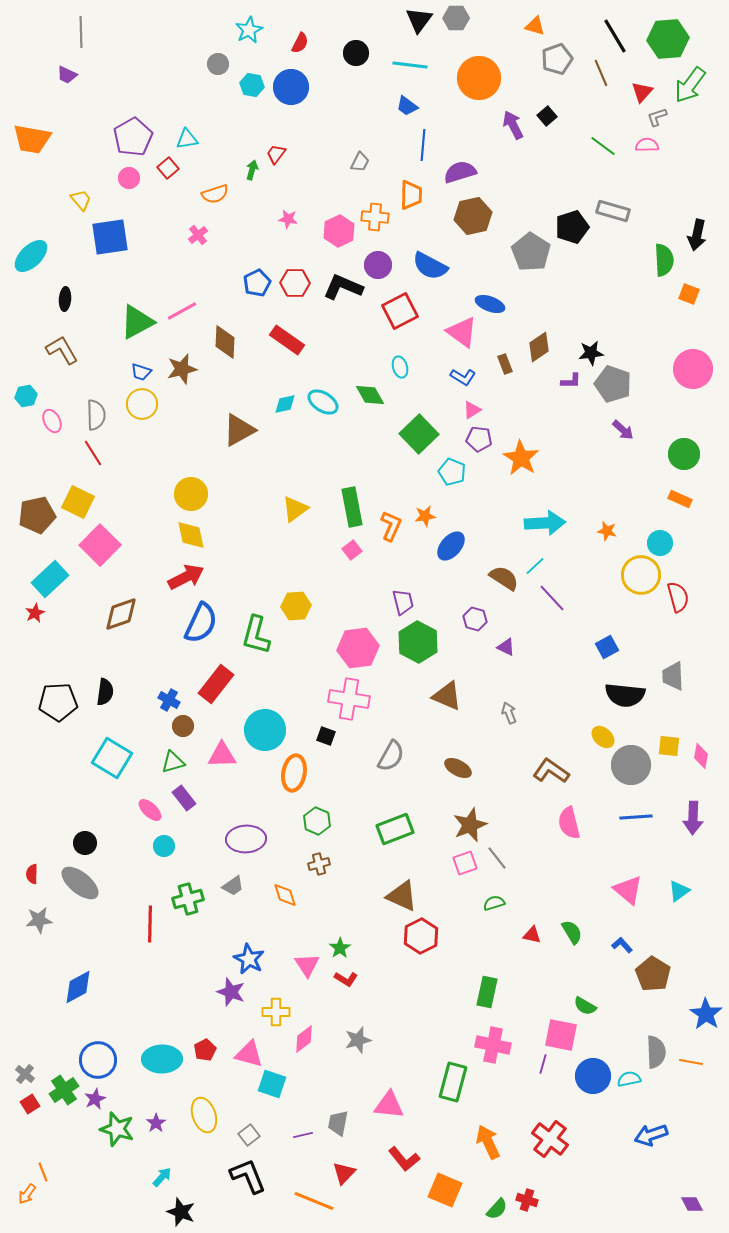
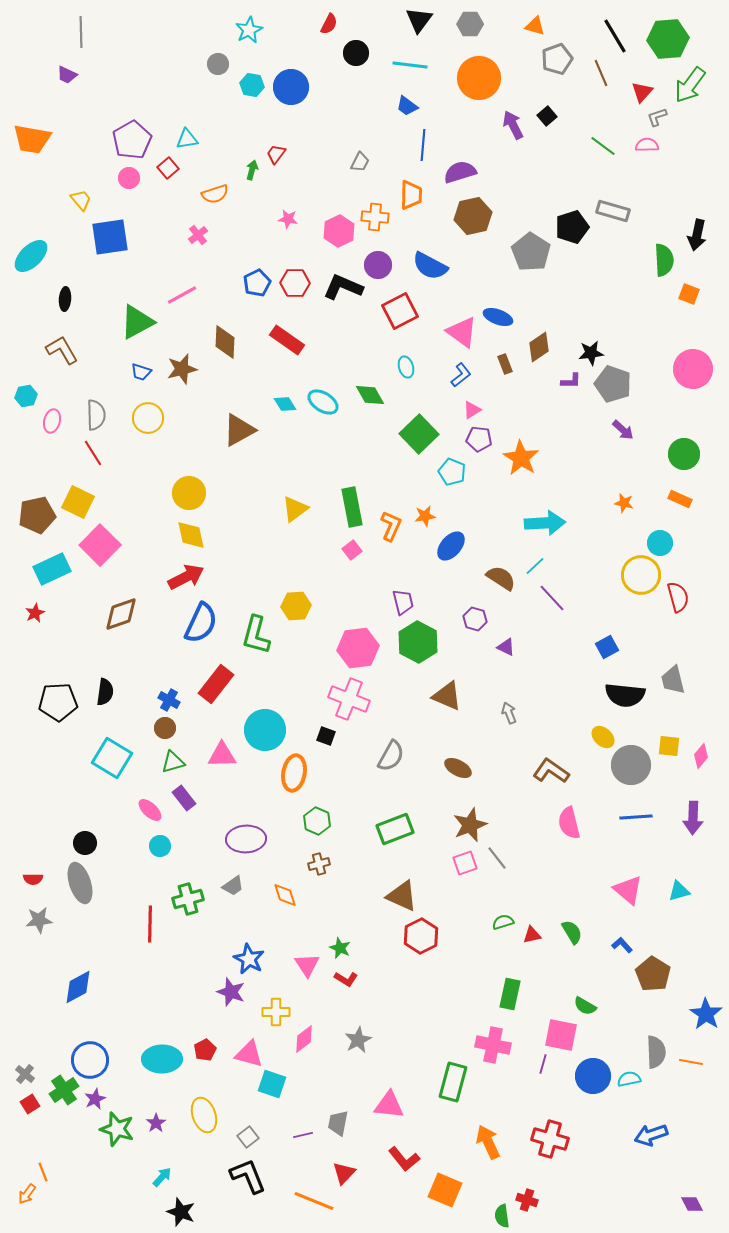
gray hexagon at (456, 18): moved 14 px right, 6 px down
red semicircle at (300, 43): moved 29 px right, 19 px up
purple pentagon at (133, 137): moved 1 px left, 3 px down
blue ellipse at (490, 304): moved 8 px right, 13 px down
pink line at (182, 311): moved 16 px up
cyan ellipse at (400, 367): moved 6 px right
blue L-shape at (463, 377): moved 2 px left, 2 px up; rotated 70 degrees counterclockwise
yellow circle at (142, 404): moved 6 px right, 14 px down
cyan diamond at (285, 404): rotated 70 degrees clockwise
pink ellipse at (52, 421): rotated 40 degrees clockwise
yellow circle at (191, 494): moved 2 px left, 1 px up
orange star at (607, 531): moved 17 px right, 28 px up
brown semicircle at (504, 578): moved 3 px left
cyan rectangle at (50, 579): moved 2 px right, 10 px up; rotated 18 degrees clockwise
gray trapezoid at (673, 676): moved 4 px down; rotated 12 degrees counterclockwise
pink cross at (349, 699): rotated 12 degrees clockwise
brown circle at (183, 726): moved 18 px left, 2 px down
pink diamond at (701, 756): rotated 30 degrees clockwise
cyan circle at (164, 846): moved 4 px left
red semicircle at (32, 874): moved 1 px right, 5 px down; rotated 90 degrees counterclockwise
gray ellipse at (80, 883): rotated 33 degrees clockwise
cyan triangle at (679, 891): rotated 20 degrees clockwise
green semicircle at (494, 903): moved 9 px right, 19 px down
red triangle at (532, 935): rotated 24 degrees counterclockwise
green star at (340, 948): rotated 15 degrees counterclockwise
green rectangle at (487, 992): moved 23 px right, 2 px down
gray star at (358, 1040): rotated 12 degrees counterclockwise
blue circle at (98, 1060): moved 8 px left
gray square at (249, 1135): moved 1 px left, 2 px down
red cross at (550, 1139): rotated 21 degrees counterclockwise
green semicircle at (497, 1209): moved 5 px right, 7 px down; rotated 130 degrees clockwise
